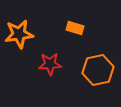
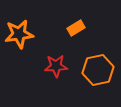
orange rectangle: moved 1 px right; rotated 48 degrees counterclockwise
red star: moved 6 px right, 2 px down
